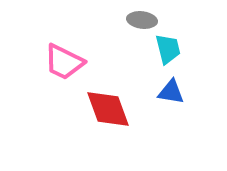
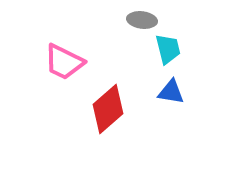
red diamond: rotated 69 degrees clockwise
